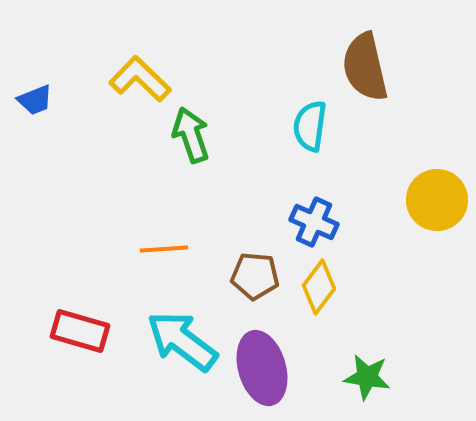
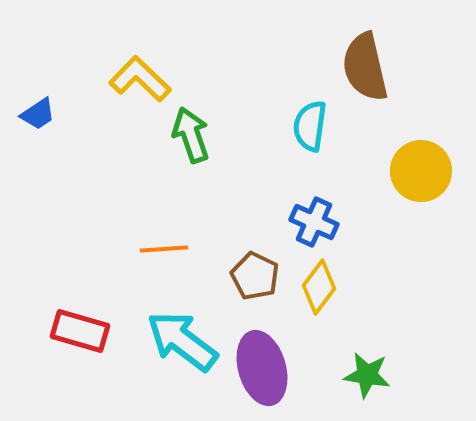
blue trapezoid: moved 3 px right, 14 px down; rotated 12 degrees counterclockwise
yellow circle: moved 16 px left, 29 px up
brown pentagon: rotated 21 degrees clockwise
green star: moved 2 px up
